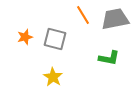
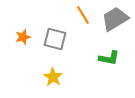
gray trapezoid: rotated 20 degrees counterclockwise
orange star: moved 2 px left
